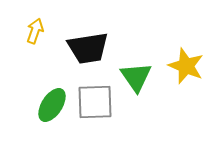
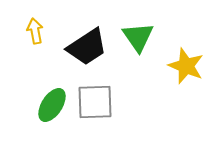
yellow arrow: rotated 30 degrees counterclockwise
black trapezoid: moved 1 px left, 1 px up; rotated 24 degrees counterclockwise
green triangle: moved 2 px right, 40 px up
